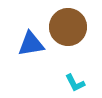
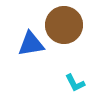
brown circle: moved 4 px left, 2 px up
